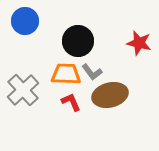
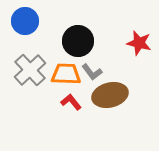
gray cross: moved 7 px right, 20 px up
red L-shape: rotated 15 degrees counterclockwise
